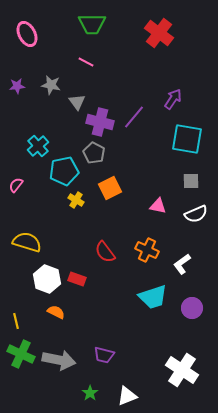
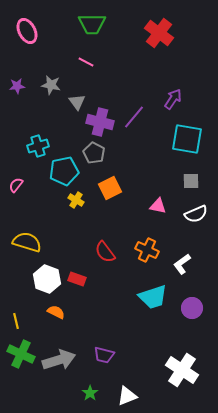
pink ellipse: moved 3 px up
cyan cross: rotated 25 degrees clockwise
gray arrow: rotated 28 degrees counterclockwise
